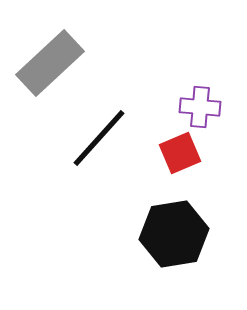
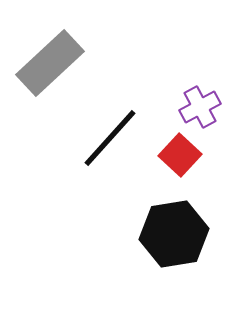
purple cross: rotated 33 degrees counterclockwise
black line: moved 11 px right
red square: moved 2 px down; rotated 24 degrees counterclockwise
